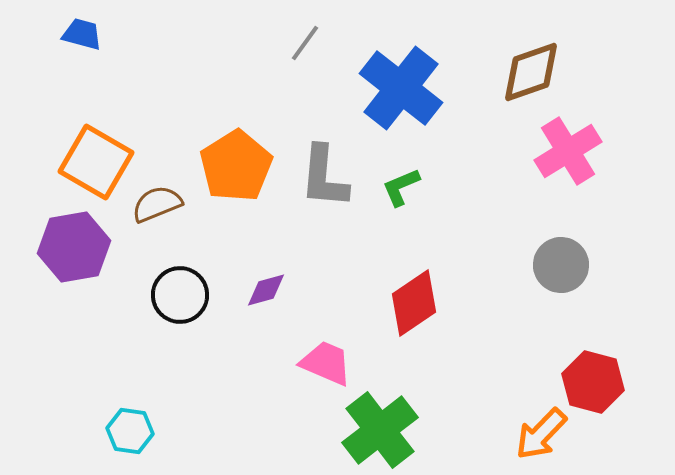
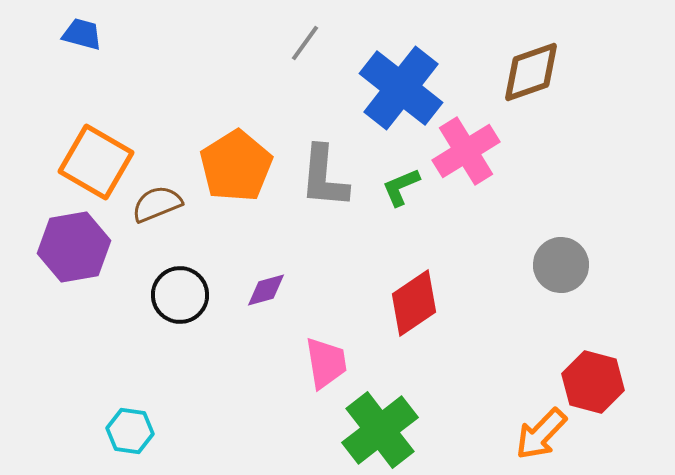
pink cross: moved 102 px left
pink trapezoid: rotated 58 degrees clockwise
